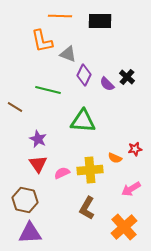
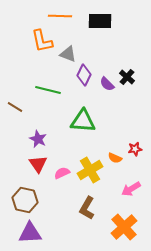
yellow cross: rotated 25 degrees counterclockwise
